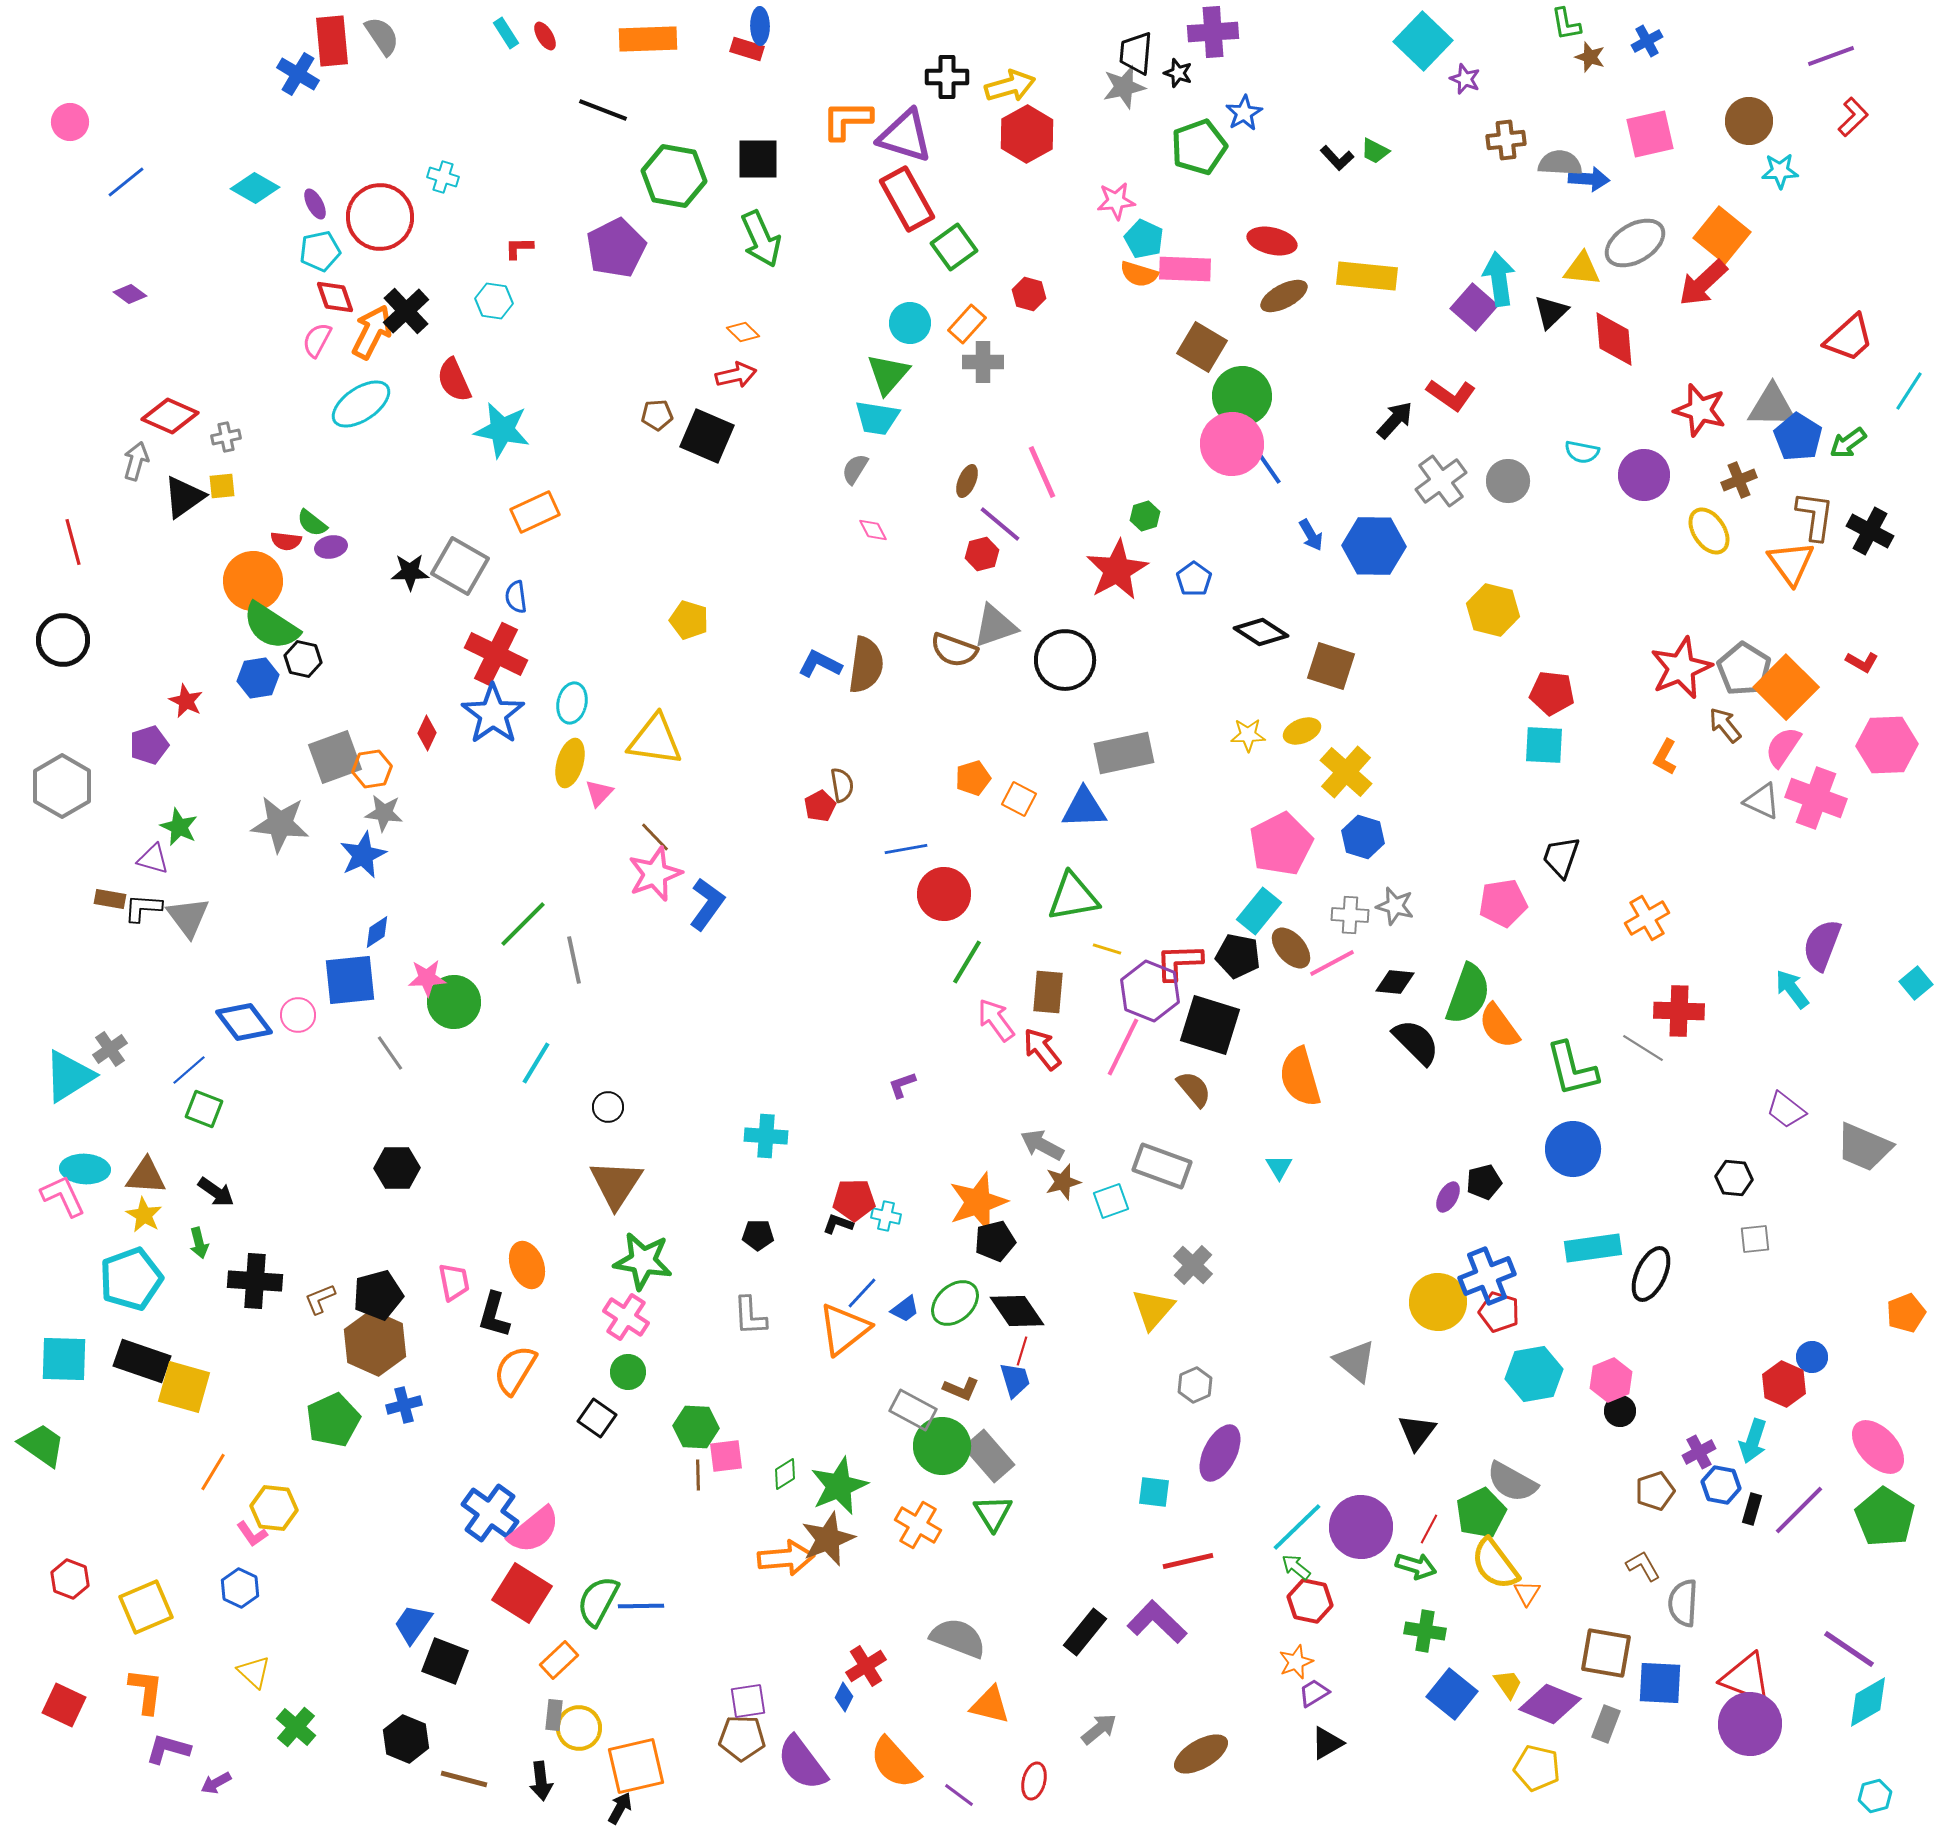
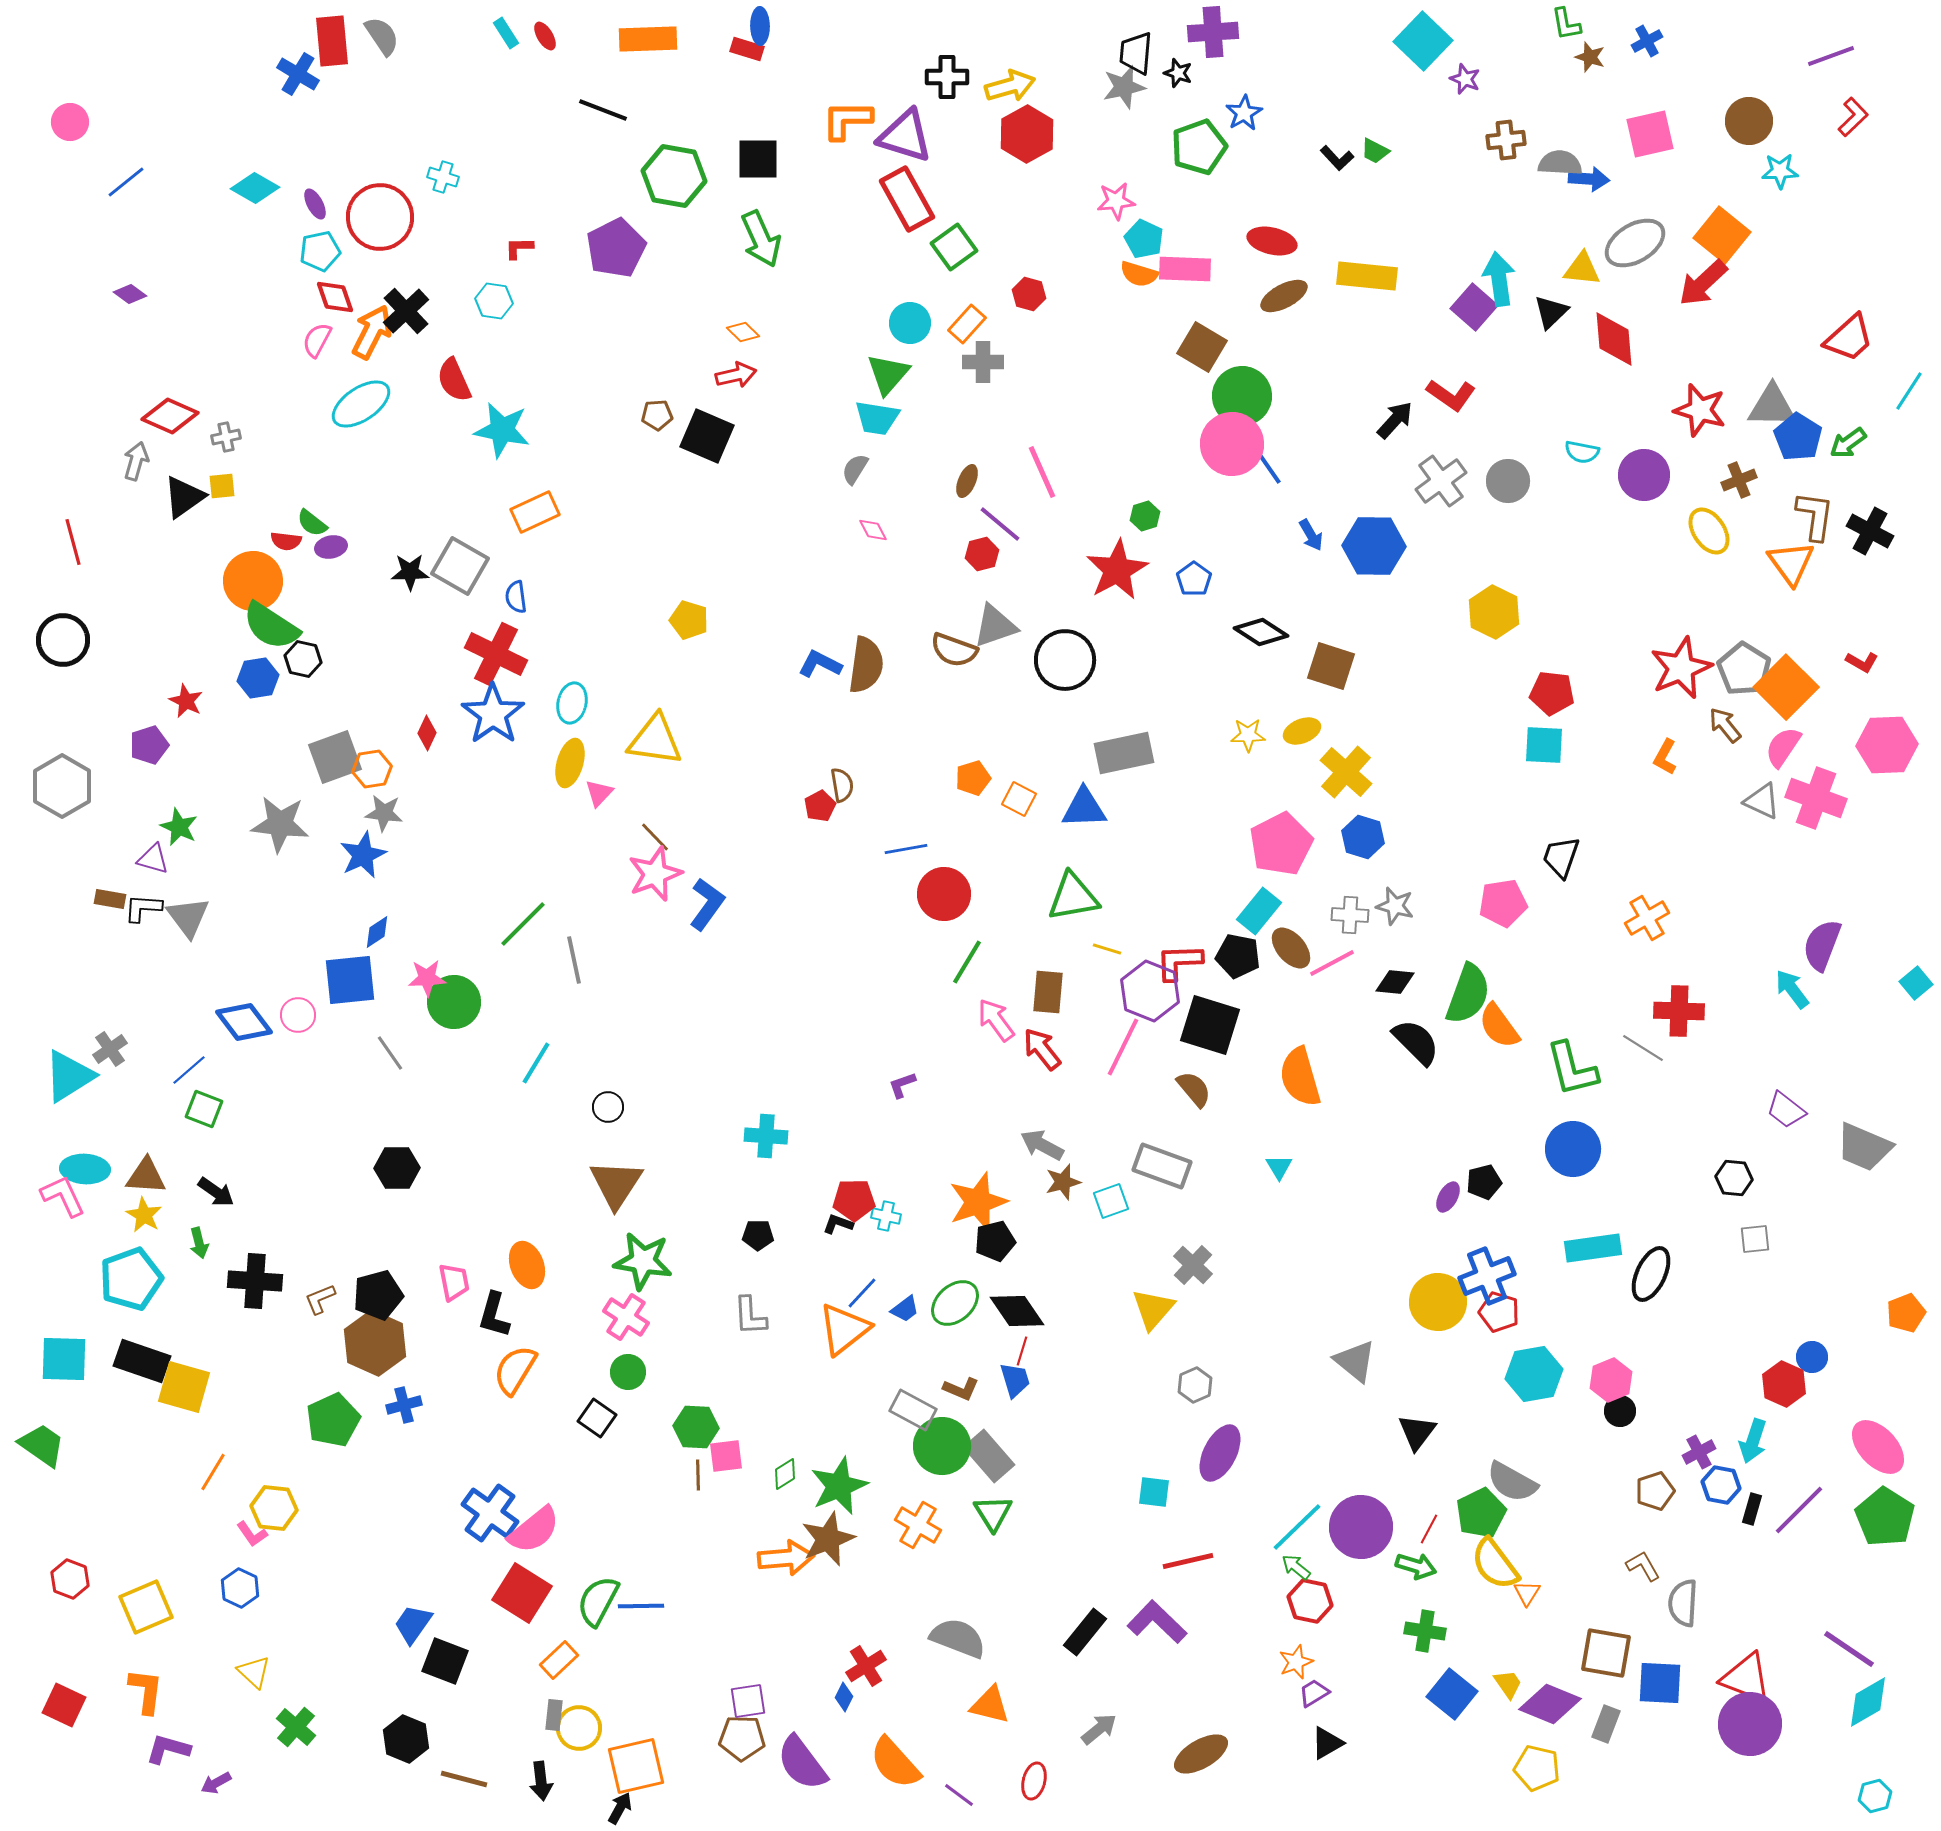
yellow hexagon at (1493, 610): moved 1 px right, 2 px down; rotated 12 degrees clockwise
